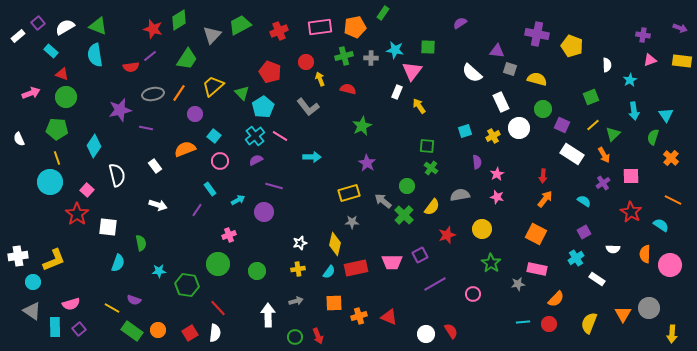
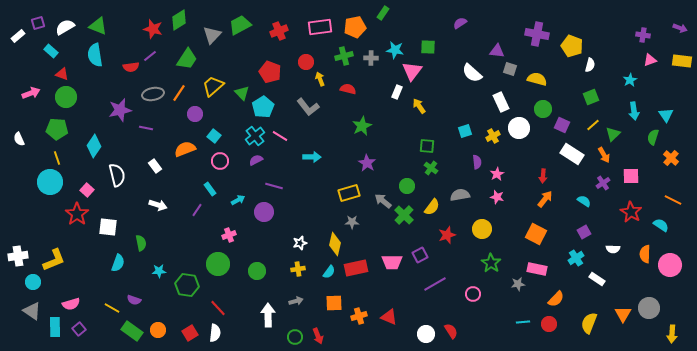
purple square at (38, 23): rotated 24 degrees clockwise
white semicircle at (607, 65): moved 17 px left; rotated 16 degrees clockwise
